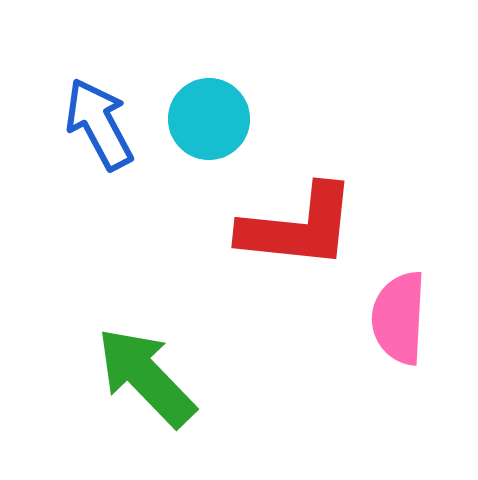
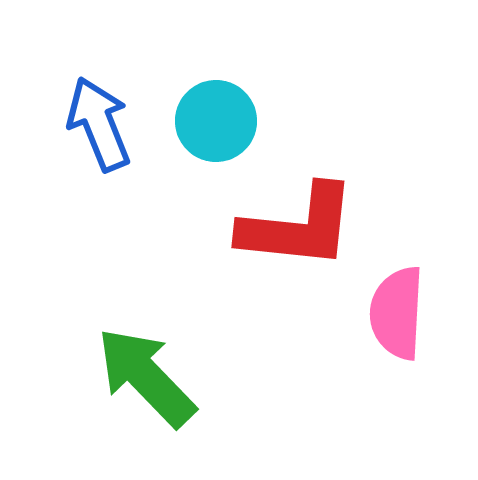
cyan circle: moved 7 px right, 2 px down
blue arrow: rotated 6 degrees clockwise
pink semicircle: moved 2 px left, 5 px up
